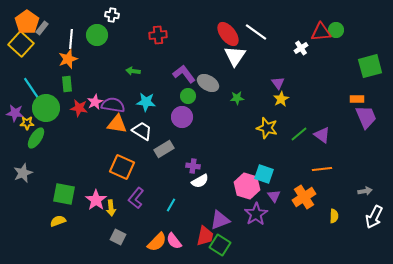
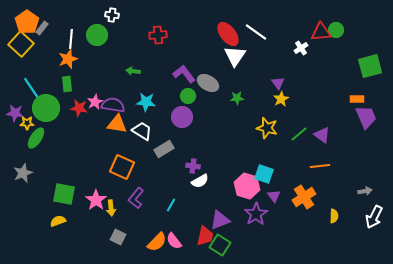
orange line at (322, 169): moved 2 px left, 3 px up
